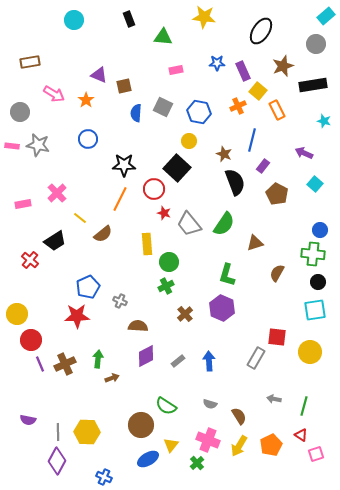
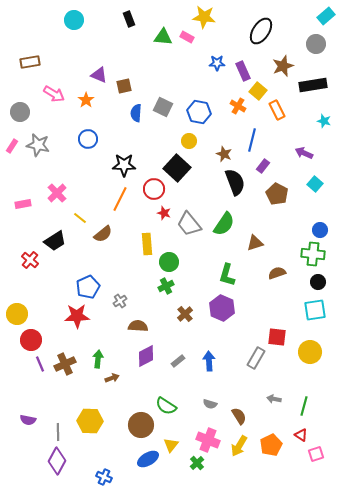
pink rectangle at (176, 70): moved 11 px right, 33 px up; rotated 40 degrees clockwise
orange cross at (238, 106): rotated 35 degrees counterclockwise
pink rectangle at (12, 146): rotated 64 degrees counterclockwise
brown semicircle at (277, 273): rotated 42 degrees clockwise
gray cross at (120, 301): rotated 32 degrees clockwise
yellow hexagon at (87, 432): moved 3 px right, 11 px up
